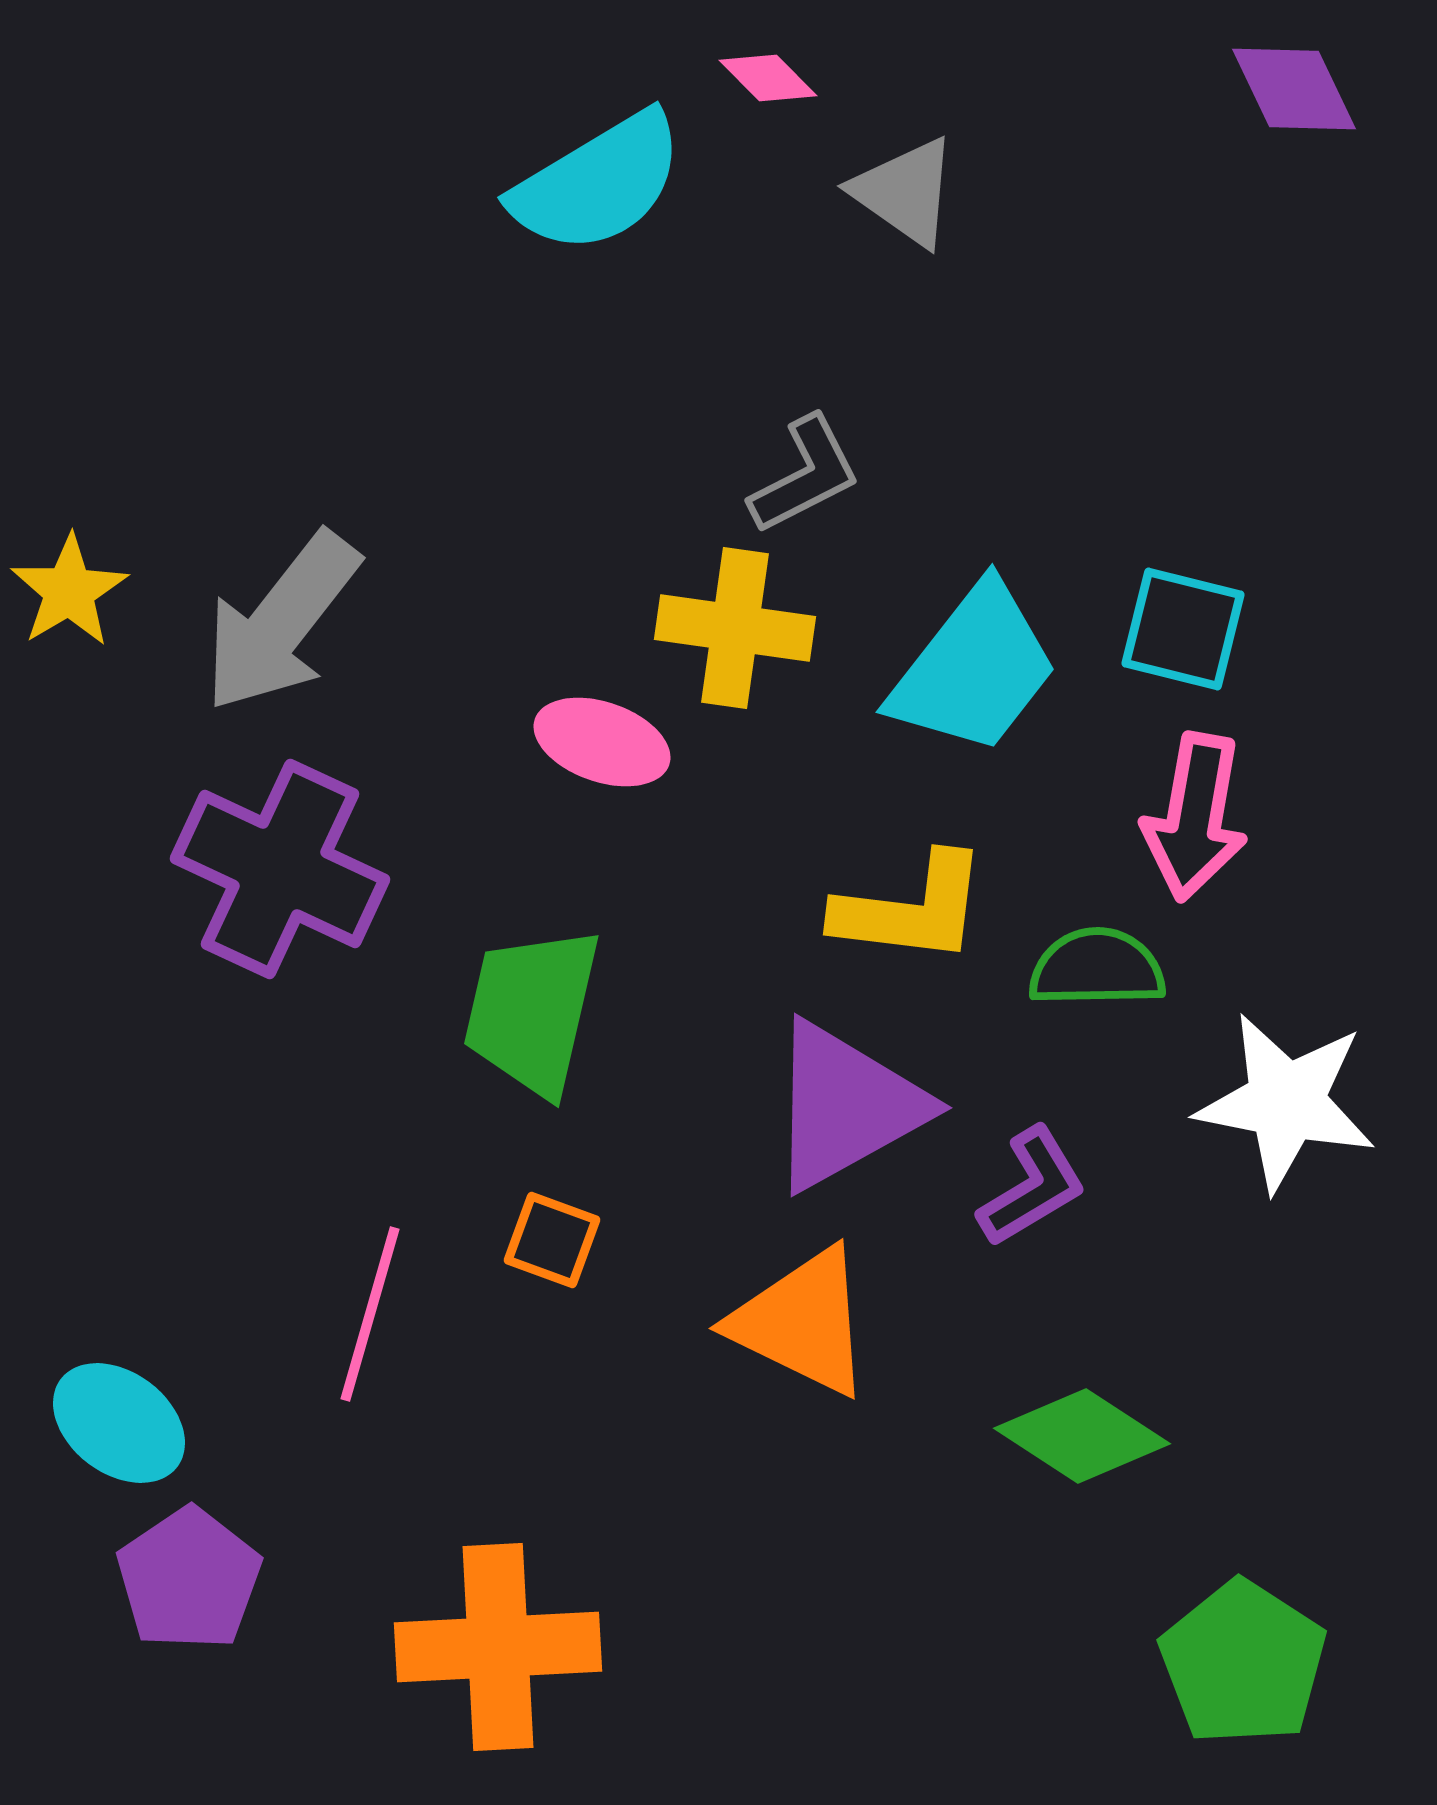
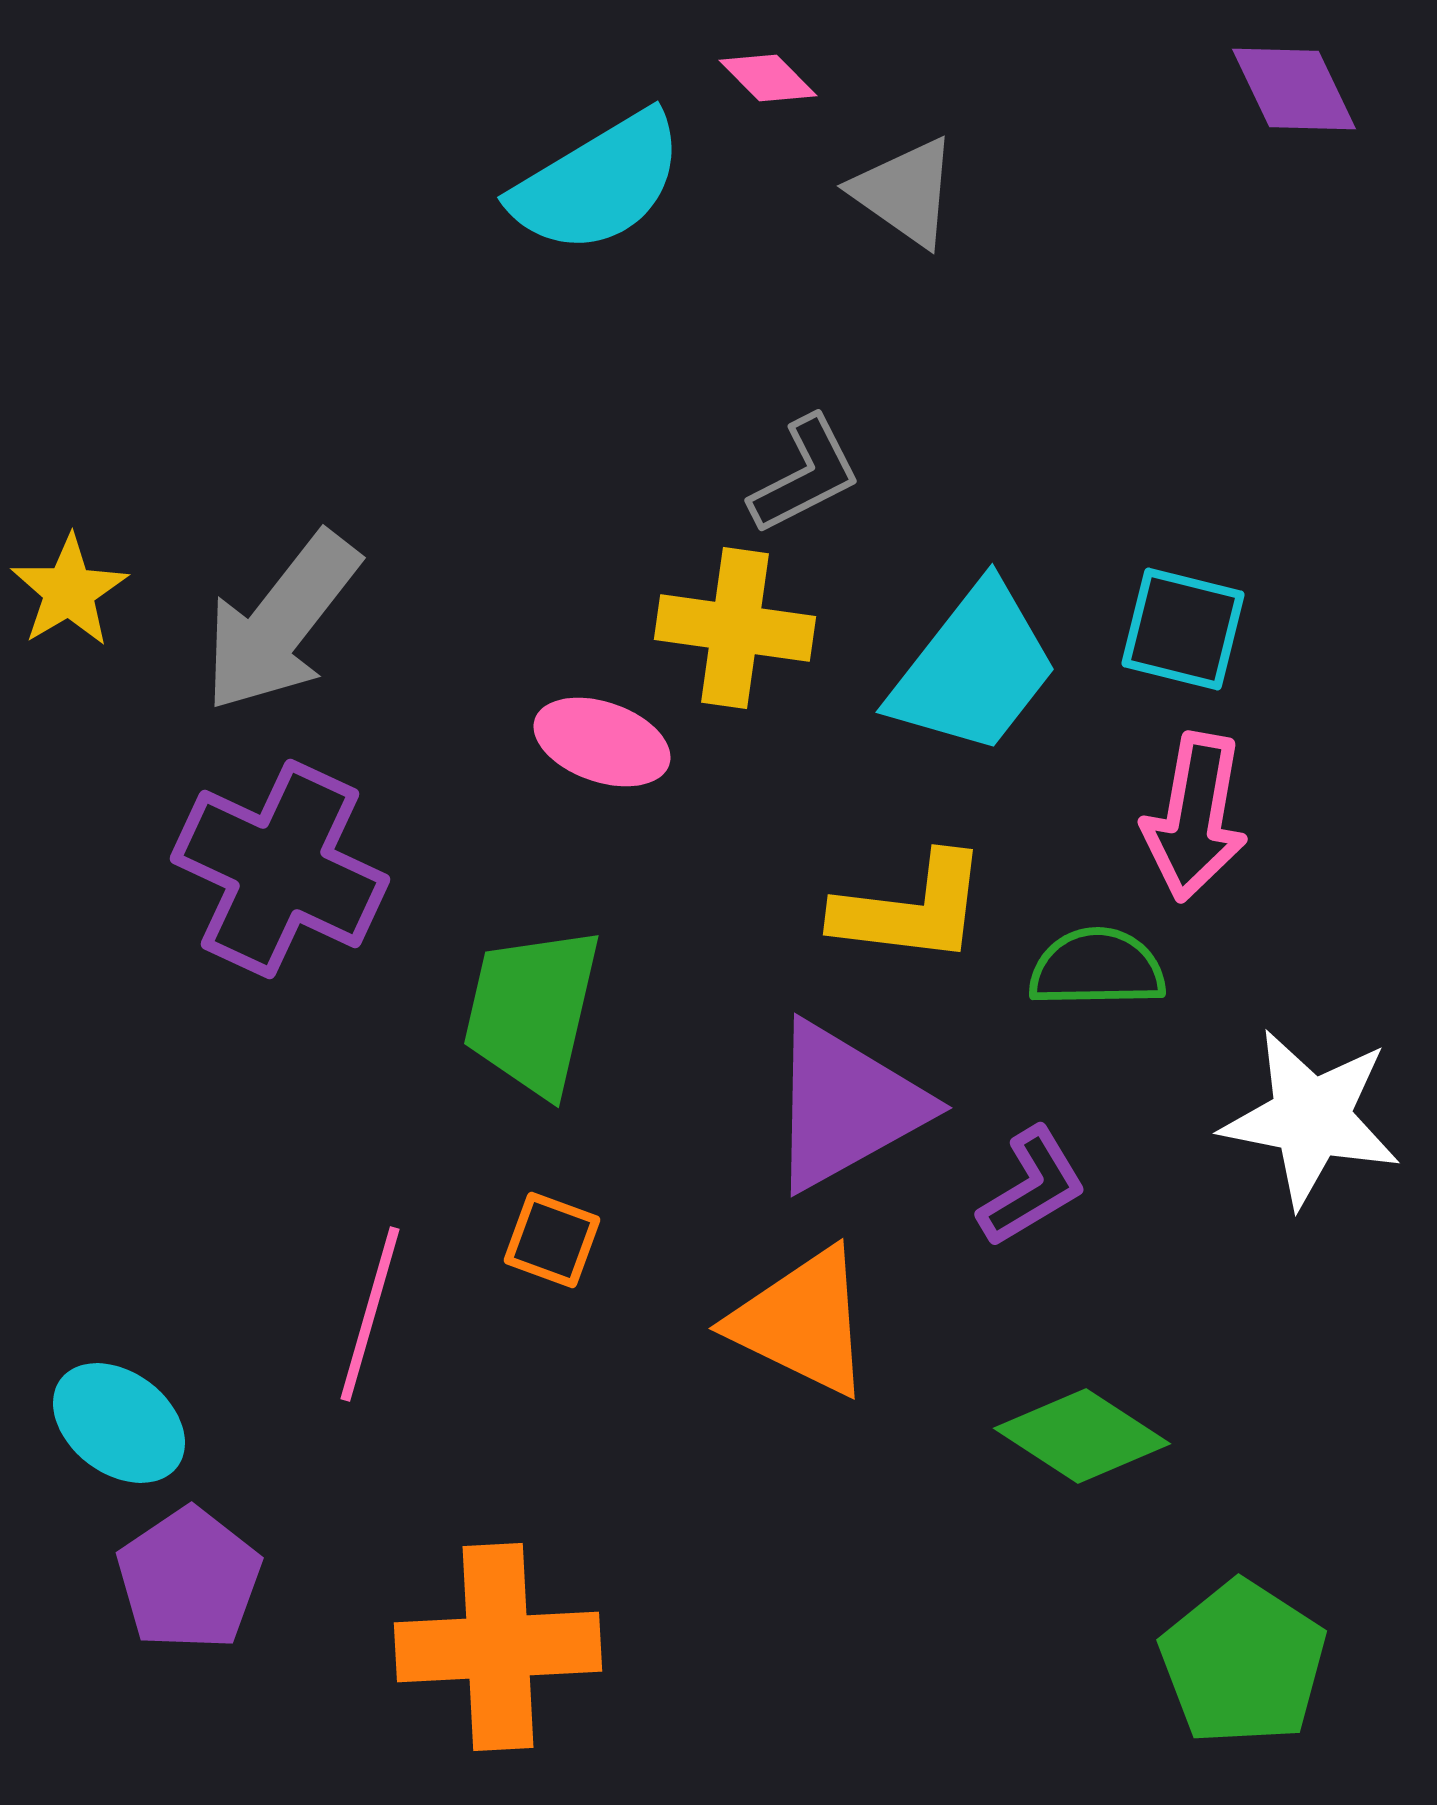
white star: moved 25 px right, 16 px down
